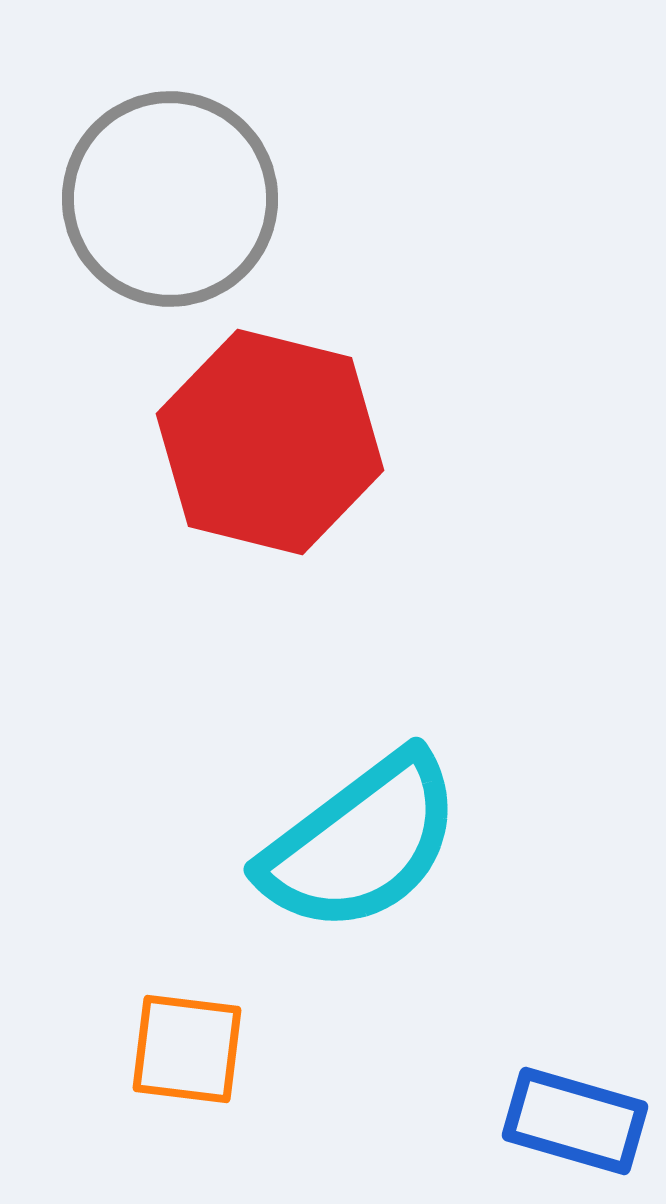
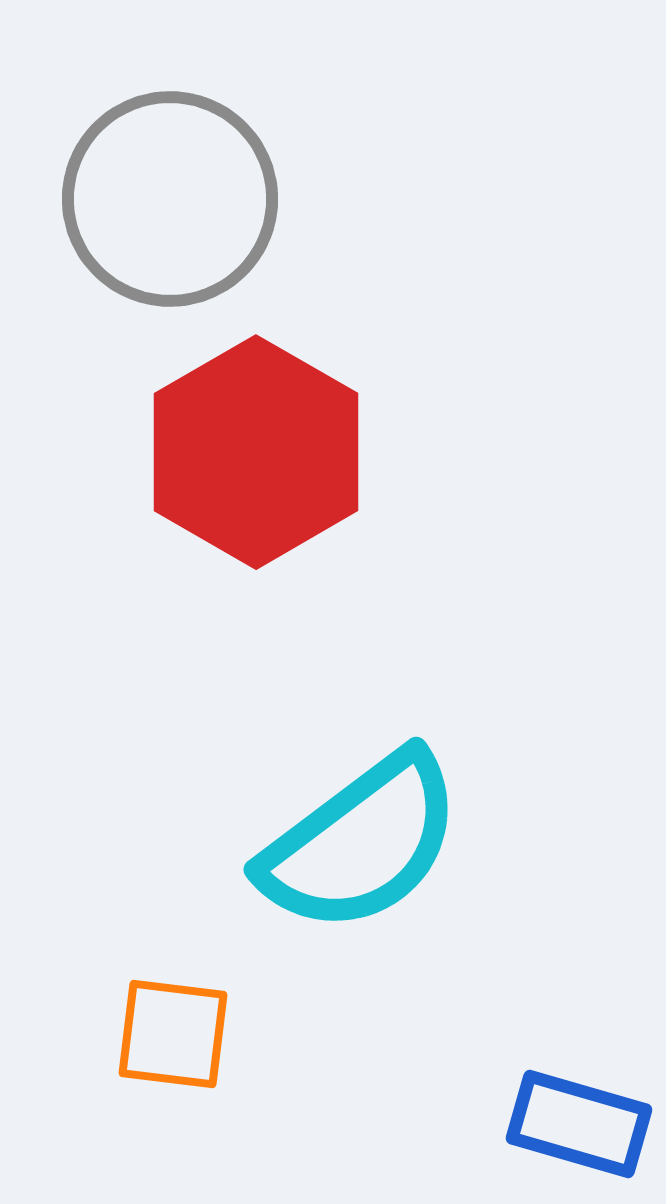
red hexagon: moved 14 px left, 10 px down; rotated 16 degrees clockwise
orange square: moved 14 px left, 15 px up
blue rectangle: moved 4 px right, 3 px down
